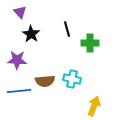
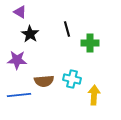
purple triangle: rotated 16 degrees counterclockwise
black star: moved 1 px left
brown semicircle: moved 1 px left
blue line: moved 4 px down
yellow arrow: moved 11 px up; rotated 18 degrees counterclockwise
